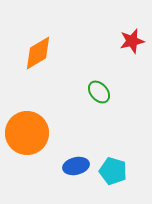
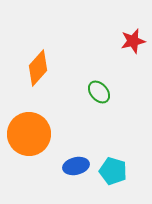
red star: moved 1 px right
orange diamond: moved 15 px down; rotated 18 degrees counterclockwise
orange circle: moved 2 px right, 1 px down
